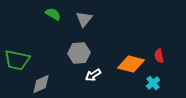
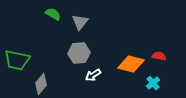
gray triangle: moved 4 px left, 3 px down
red semicircle: rotated 112 degrees clockwise
gray diamond: rotated 25 degrees counterclockwise
